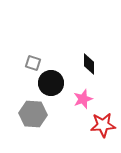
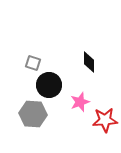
black diamond: moved 2 px up
black circle: moved 2 px left, 2 px down
pink star: moved 3 px left, 3 px down
red star: moved 2 px right, 5 px up
